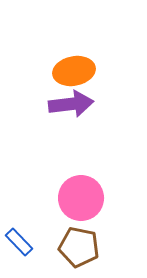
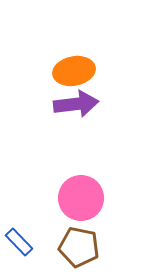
purple arrow: moved 5 px right
